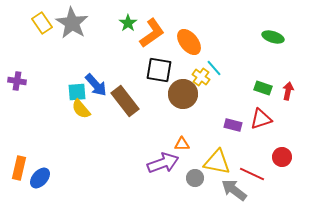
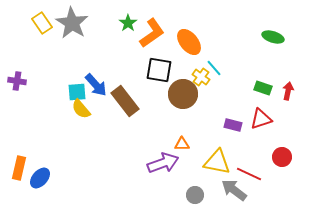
red line: moved 3 px left
gray circle: moved 17 px down
